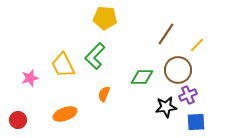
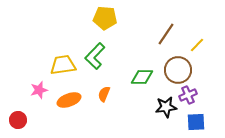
yellow trapezoid: rotated 108 degrees clockwise
pink star: moved 9 px right, 12 px down
orange ellipse: moved 4 px right, 14 px up
